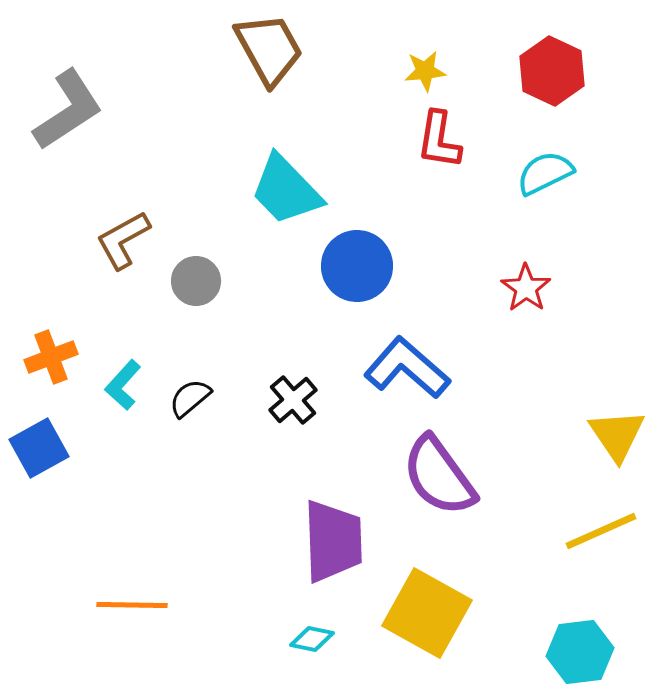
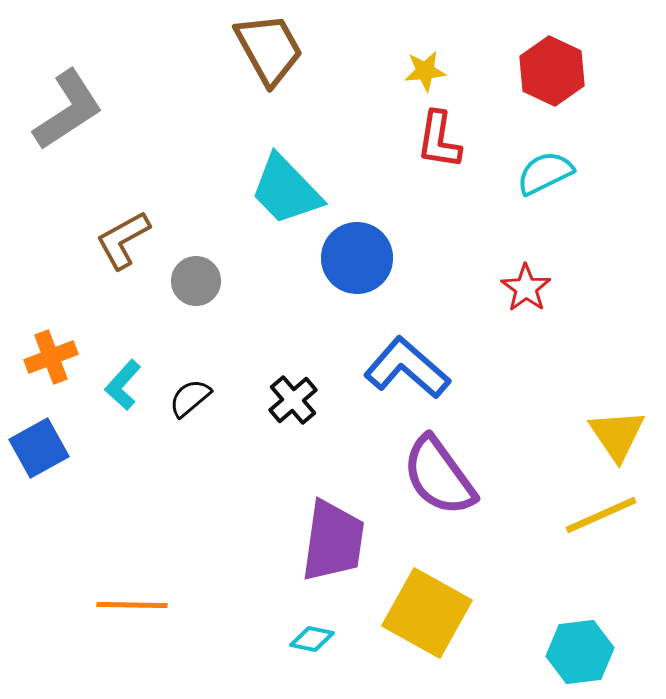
blue circle: moved 8 px up
yellow line: moved 16 px up
purple trapezoid: rotated 10 degrees clockwise
